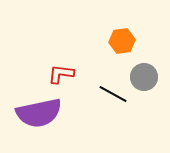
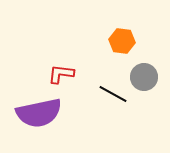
orange hexagon: rotated 15 degrees clockwise
